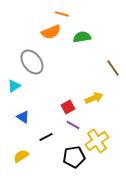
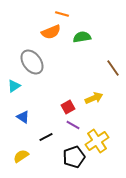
black pentagon: rotated 10 degrees counterclockwise
